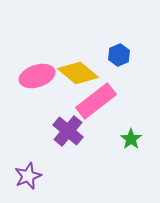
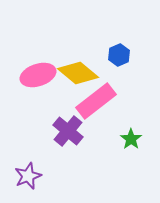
pink ellipse: moved 1 px right, 1 px up
